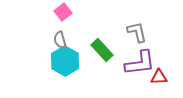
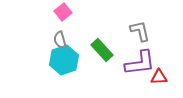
gray L-shape: moved 3 px right, 1 px up
cyan hexagon: moved 1 px left, 1 px up; rotated 12 degrees clockwise
